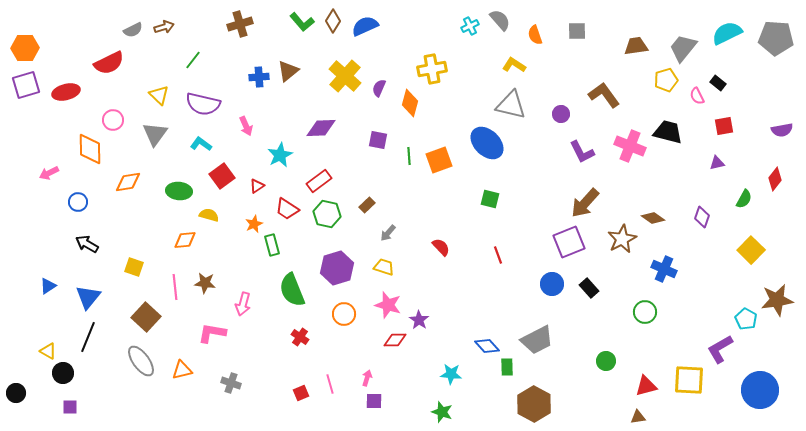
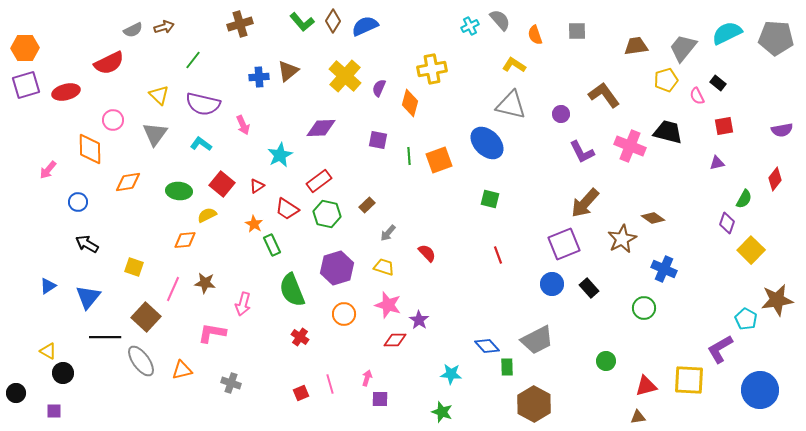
pink arrow at (246, 126): moved 3 px left, 1 px up
pink arrow at (49, 173): moved 1 px left, 3 px up; rotated 24 degrees counterclockwise
red square at (222, 176): moved 8 px down; rotated 15 degrees counterclockwise
yellow semicircle at (209, 215): moved 2 px left; rotated 42 degrees counterclockwise
purple diamond at (702, 217): moved 25 px right, 6 px down
orange star at (254, 224): rotated 18 degrees counterclockwise
purple square at (569, 242): moved 5 px left, 2 px down
green rectangle at (272, 245): rotated 10 degrees counterclockwise
red semicircle at (441, 247): moved 14 px left, 6 px down
pink line at (175, 287): moved 2 px left, 2 px down; rotated 30 degrees clockwise
green circle at (645, 312): moved 1 px left, 4 px up
black line at (88, 337): moved 17 px right; rotated 68 degrees clockwise
purple square at (374, 401): moved 6 px right, 2 px up
purple square at (70, 407): moved 16 px left, 4 px down
